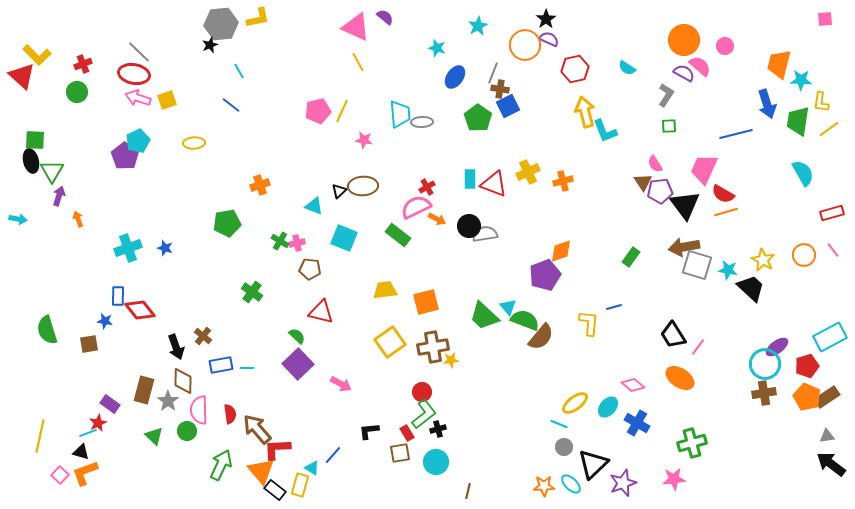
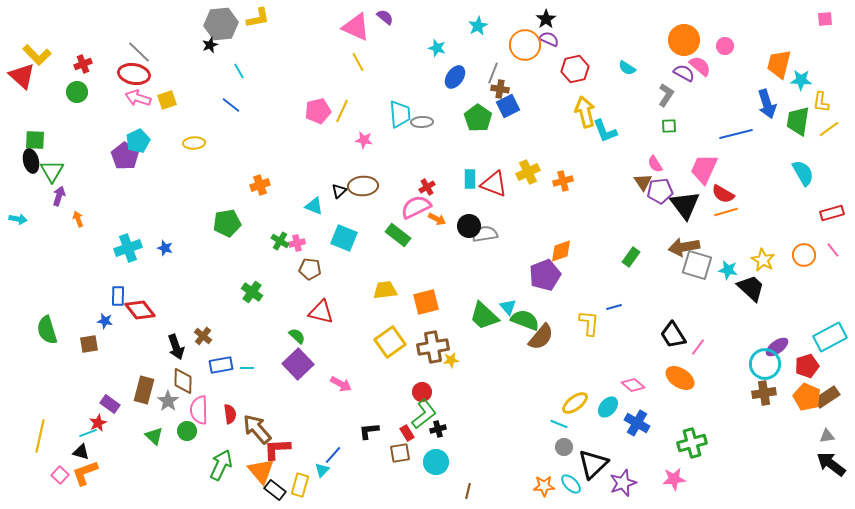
cyan triangle at (312, 468): moved 10 px right, 2 px down; rotated 42 degrees clockwise
